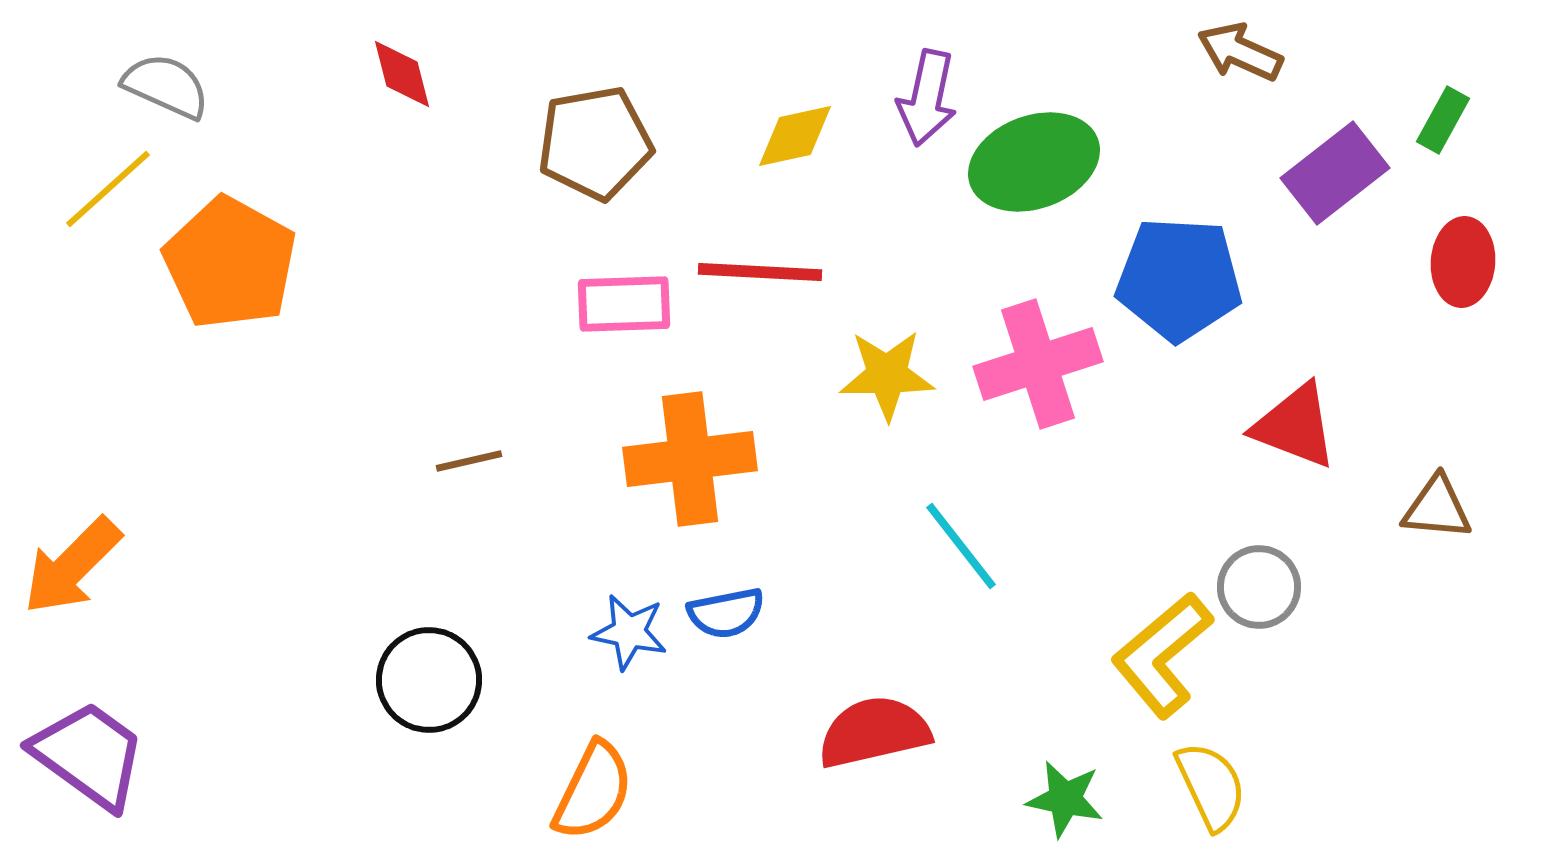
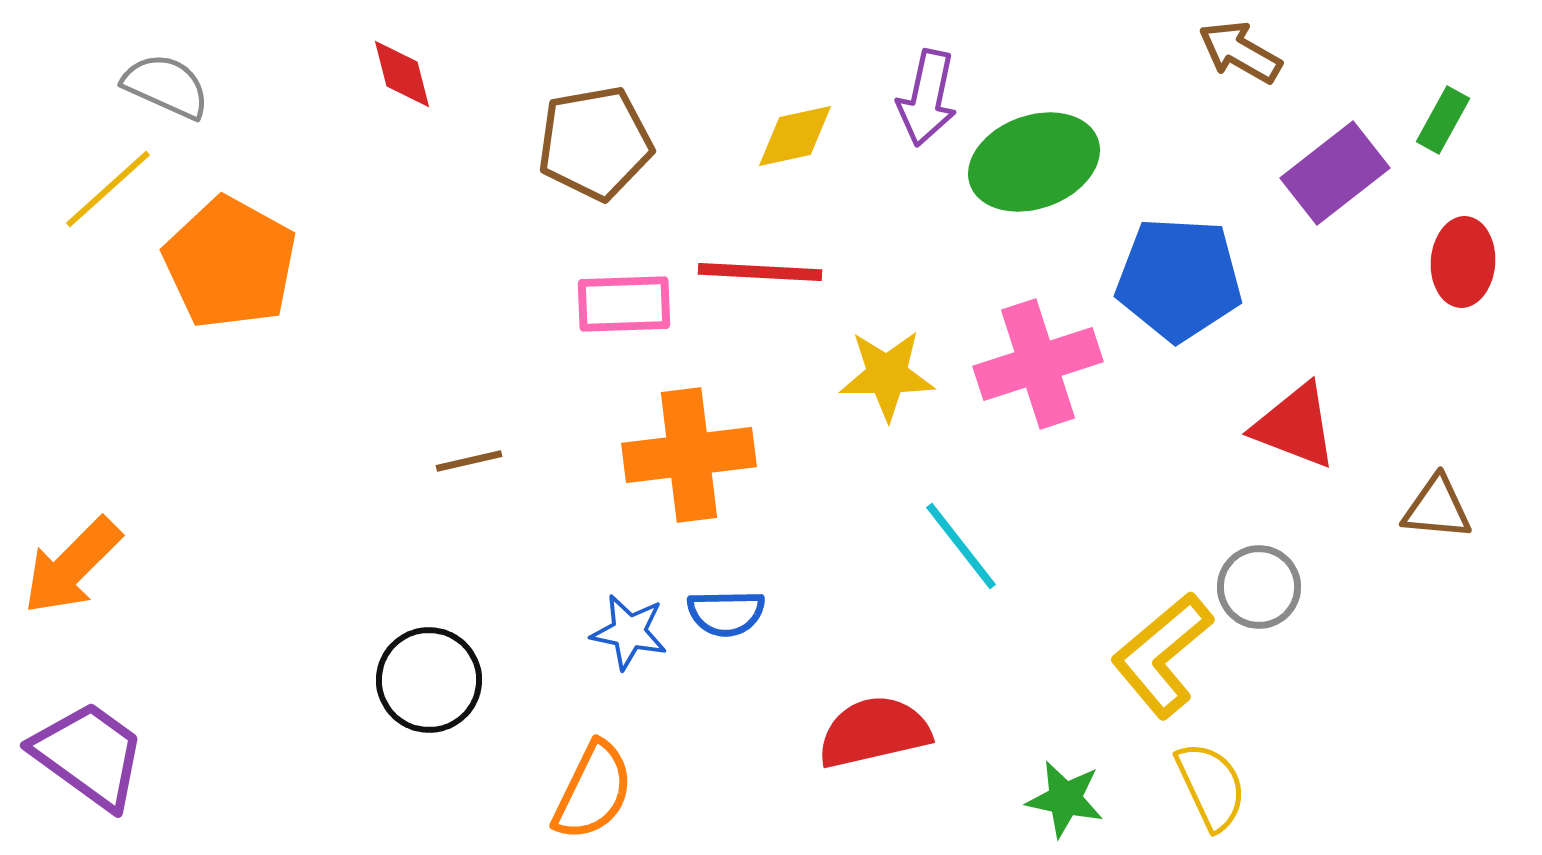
brown arrow: rotated 6 degrees clockwise
orange cross: moved 1 px left, 4 px up
blue semicircle: rotated 10 degrees clockwise
